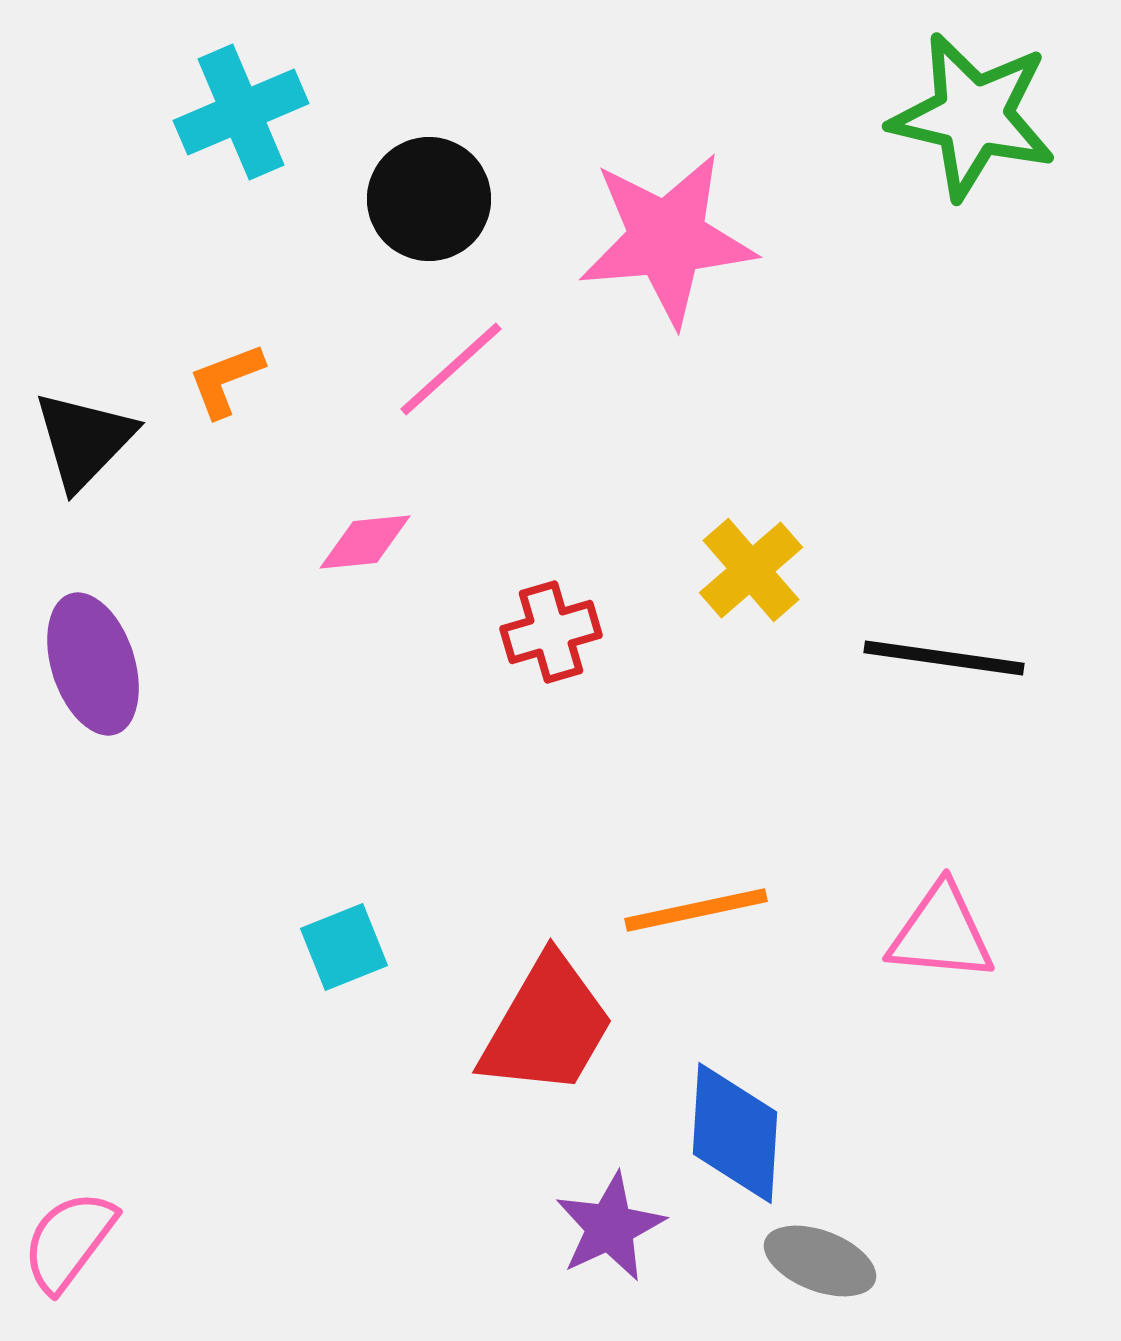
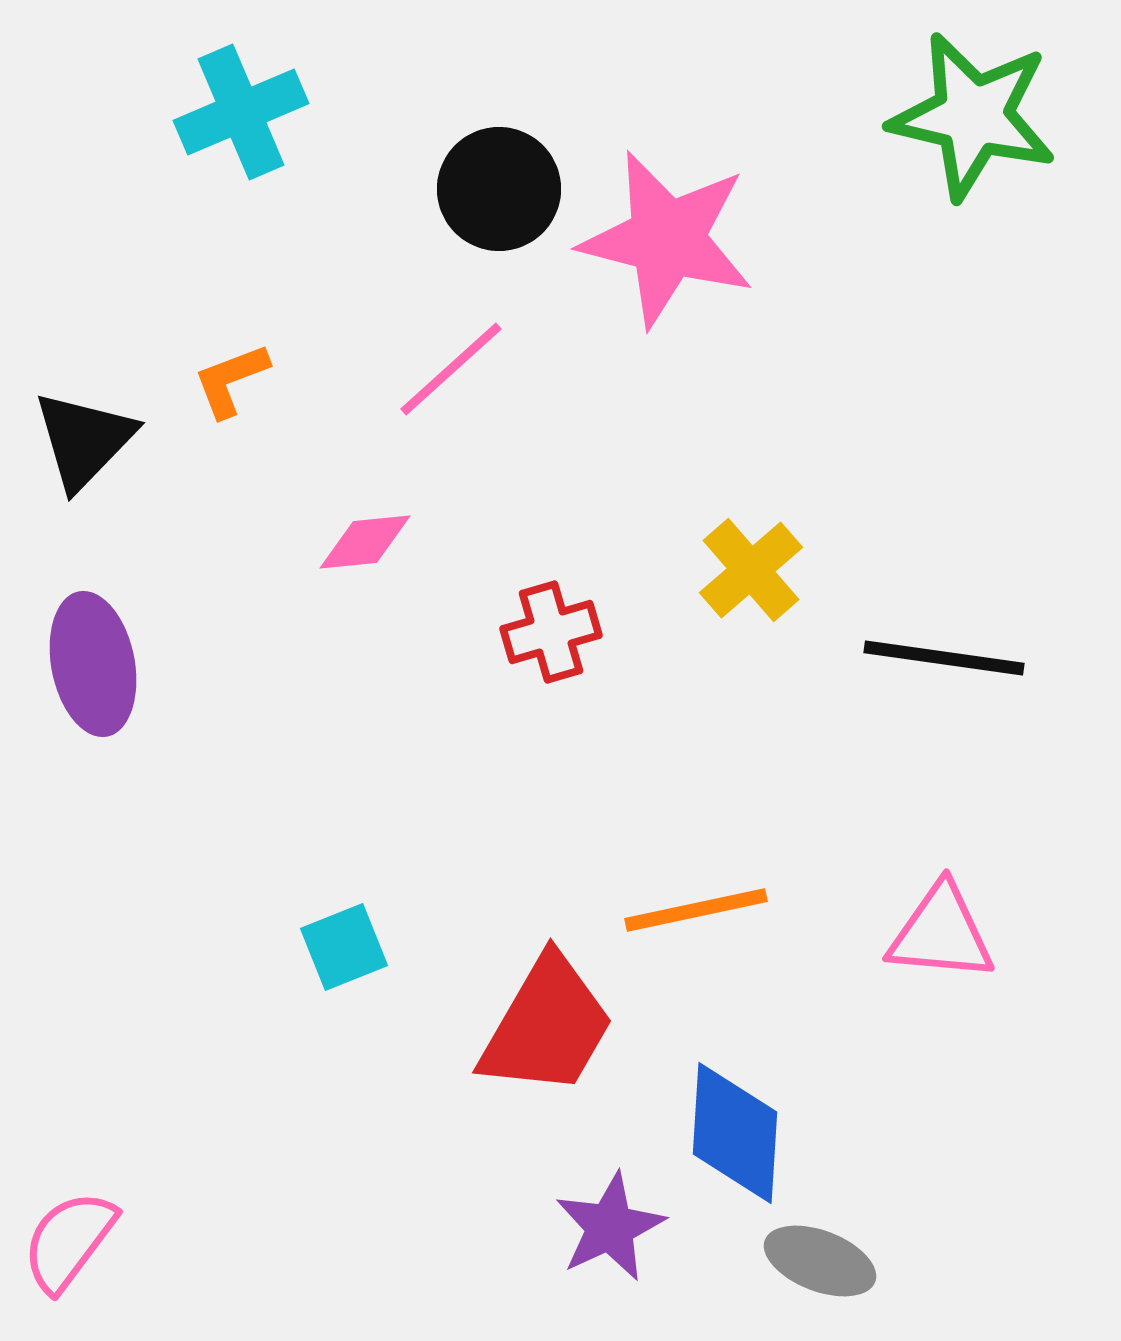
black circle: moved 70 px right, 10 px up
pink star: rotated 19 degrees clockwise
orange L-shape: moved 5 px right
purple ellipse: rotated 7 degrees clockwise
